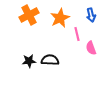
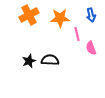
orange star: rotated 24 degrees clockwise
black star: rotated 16 degrees counterclockwise
